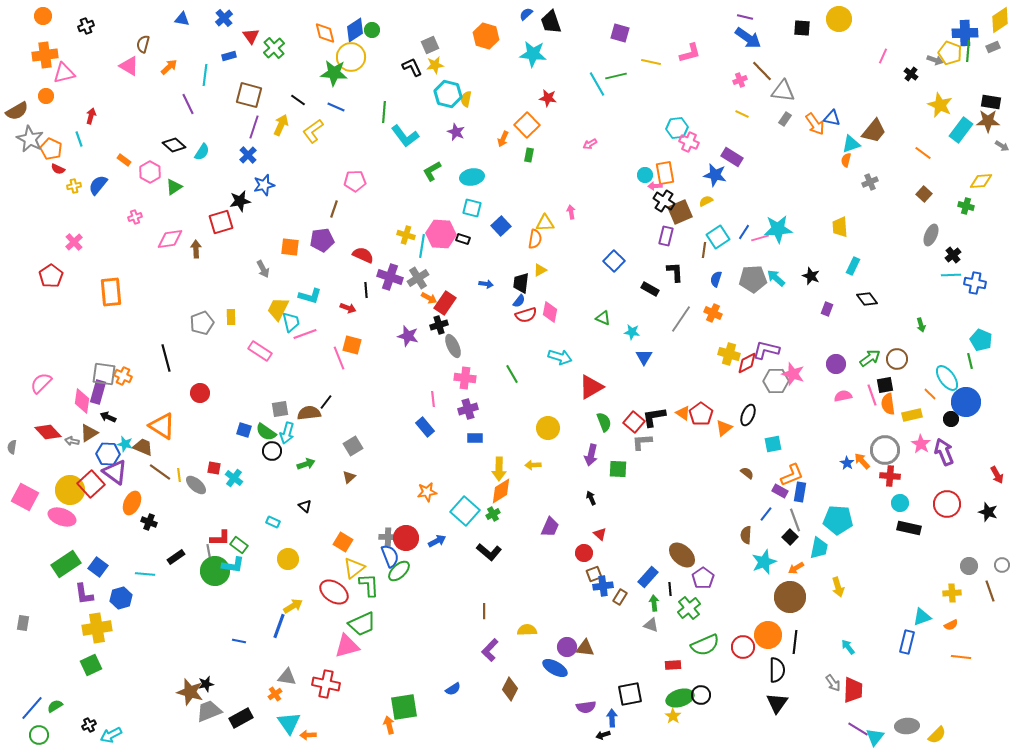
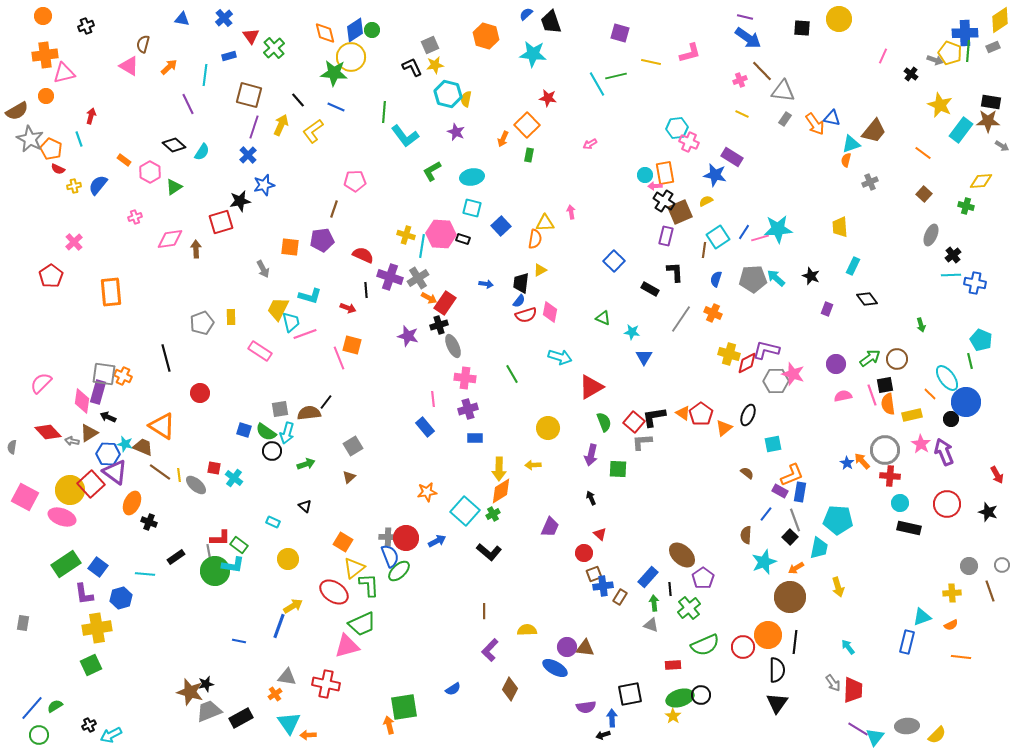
black line at (298, 100): rotated 14 degrees clockwise
